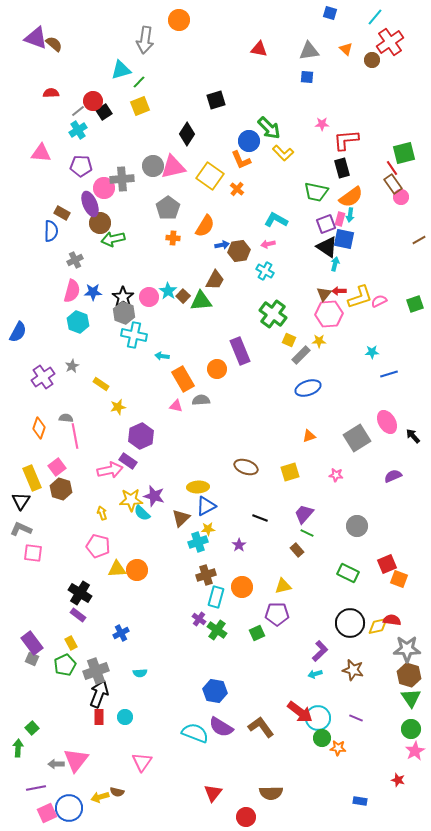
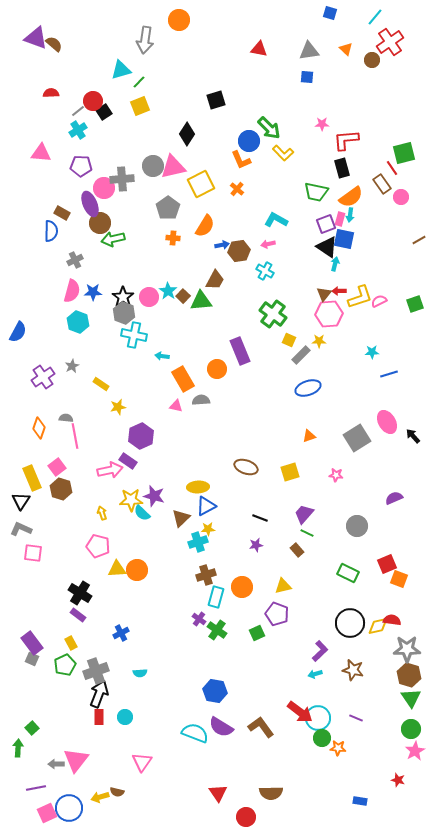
yellow square at (210, 176): moved 9 px left, 8 px down; rotated 28 degrees clockwise
brown rectangle at (393, 184): moved 11 px left
purple semicircle at (393, 476): moved 1 px right, 22 px down
purple star at (239, 545): moved 17 px right; rotated 24 degrees clockwise
purple pentagon at (277, 614): rotated 20 degrees clockwise
red triangle at (213, 793): moved 5 px right; rotated 12 degrees counterclockwise
